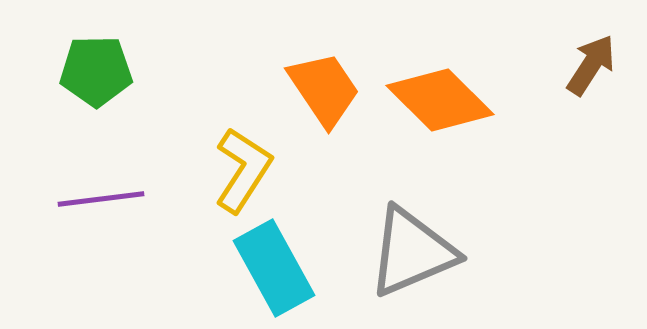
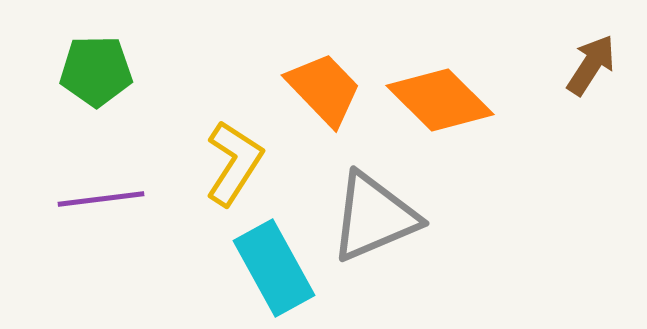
orange trapezoid: rotated 10 degrees counterclockwise
yellow L-shape: moved 9 px left, 7 px up
gray triangle: moved 38 px left, 35 px up
